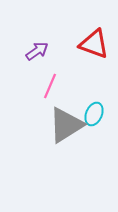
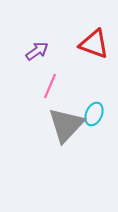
gray triangle: rotated 15 degrees counterclockwise
